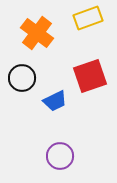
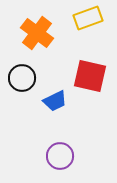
red square: rotated 32 degrees clockwise
